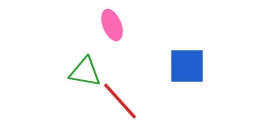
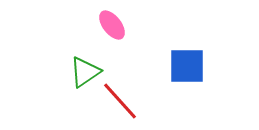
pink ellipse: rotated 16 degrees counterclockwise
green triangle: rotated 44 degrees counterclockwise
